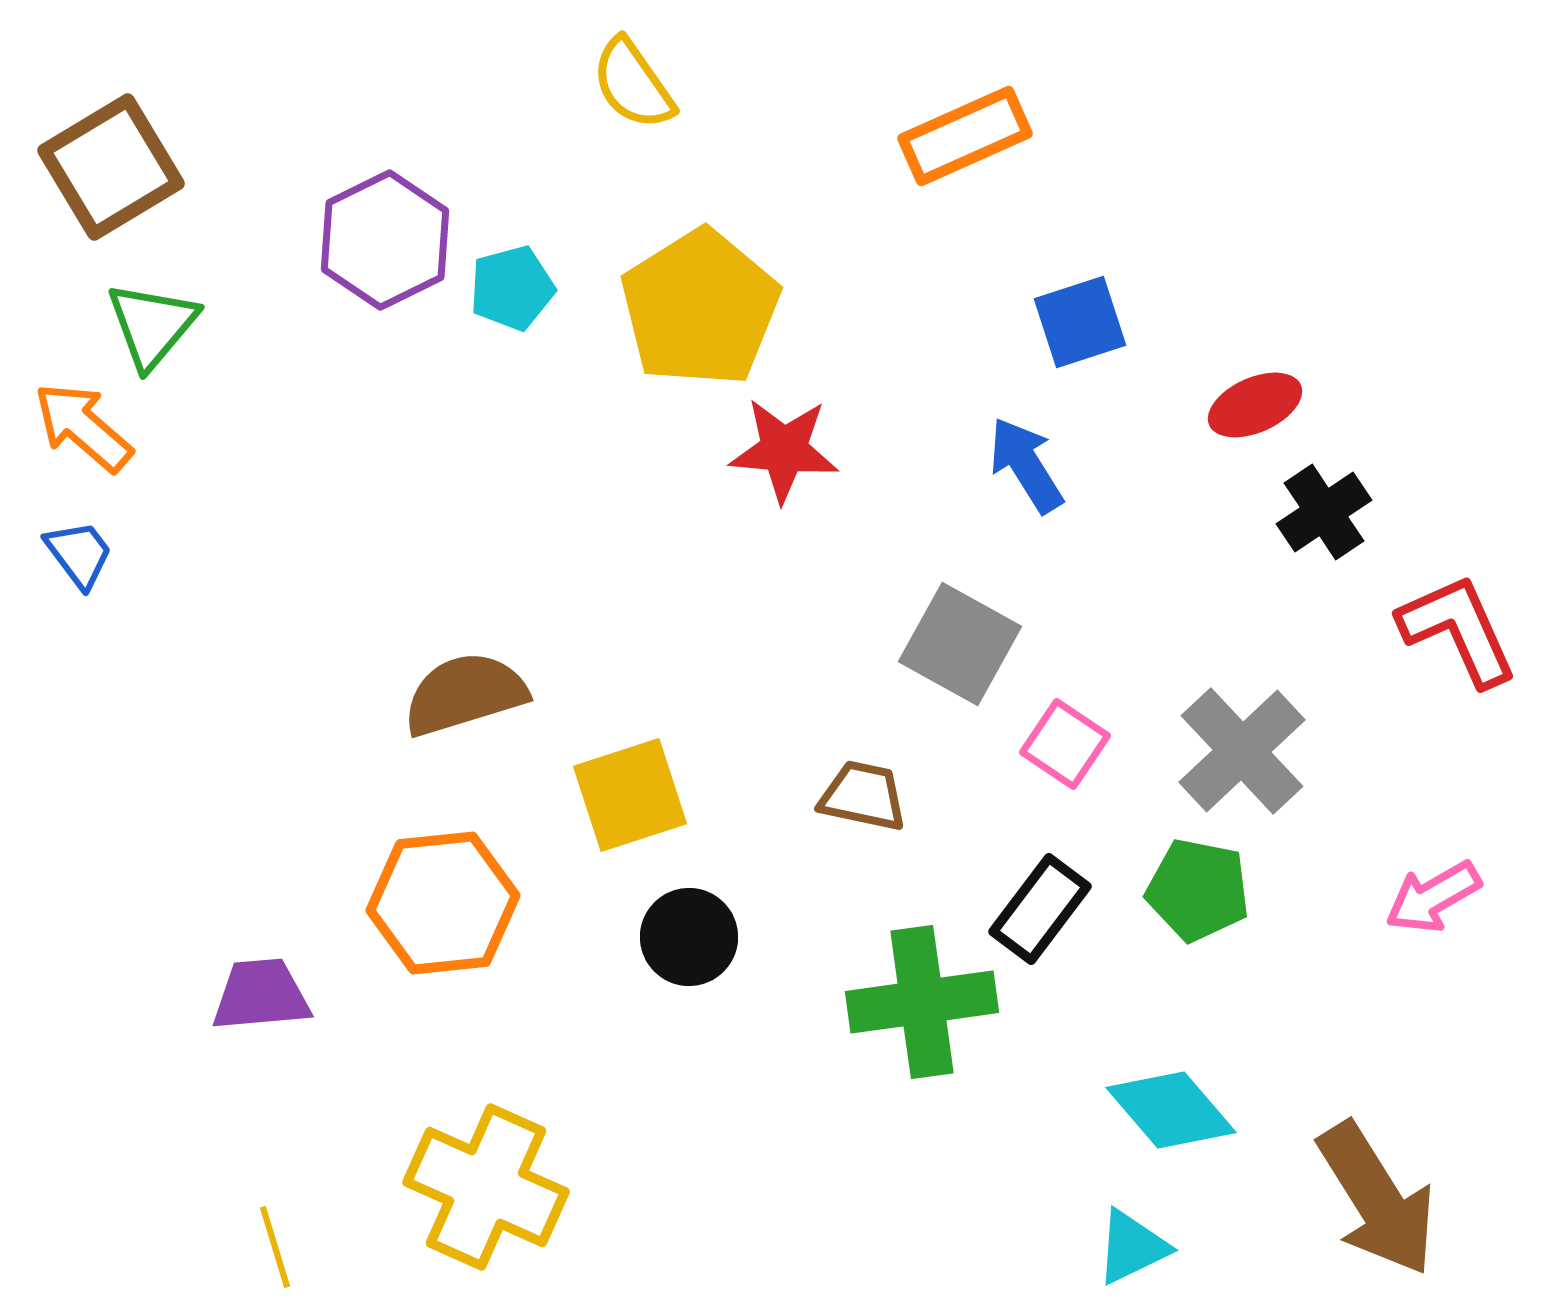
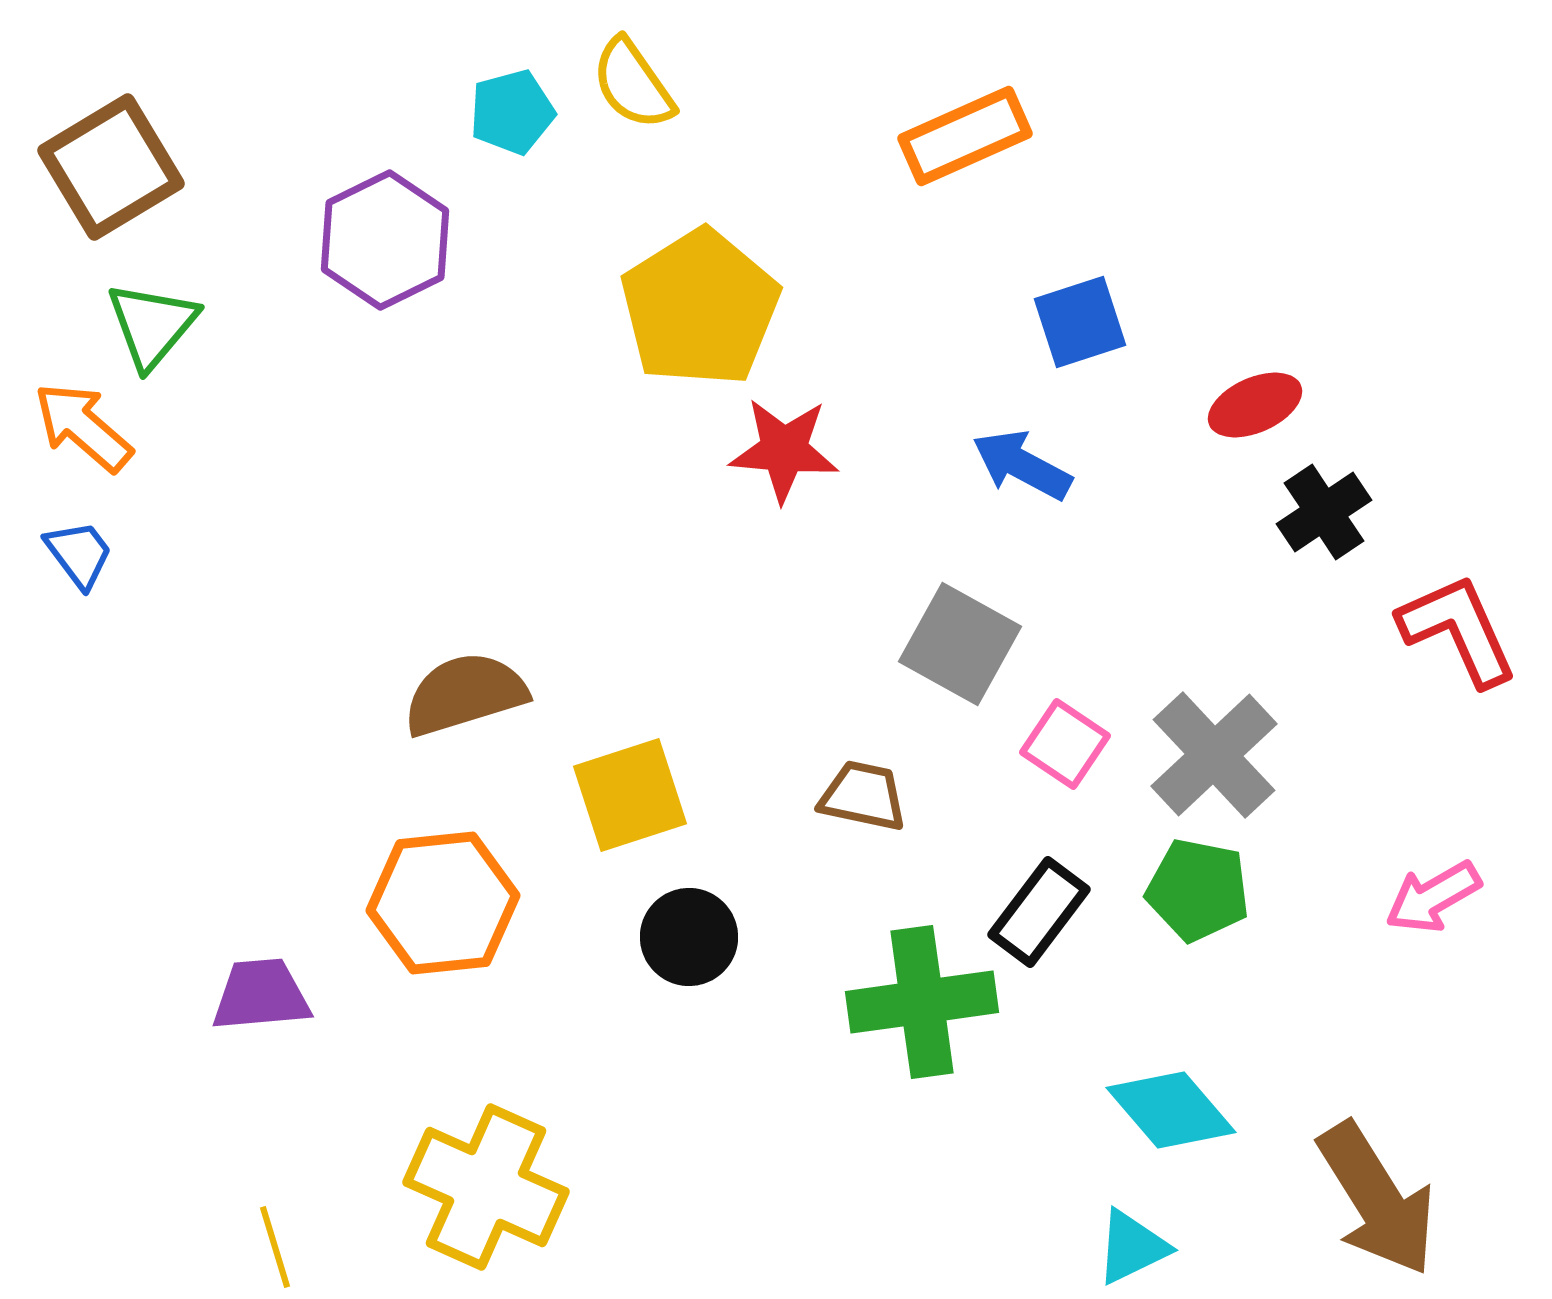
cyan pentagon: moved 176 px up
blue arrow: moved 4 px left; rotated 30 degrees counterclockwise
gray cross: moved 28 px left, 4 px down
black rectangle: moved 1 px left, 3 px down
